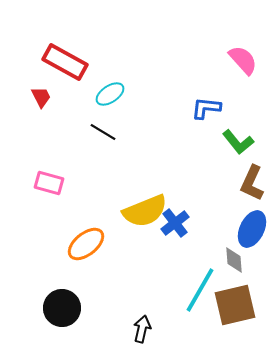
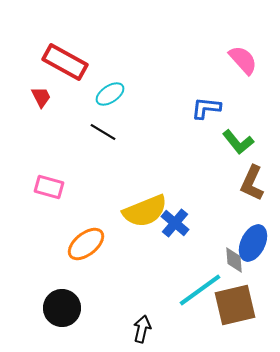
pink rectangle: moved 4 px down
blue cross: rotated 12 degrees counterclockwise
blue ellipse: moved 1 px right, 14 px down
cyan line: rotated 24 degrees clockwise
